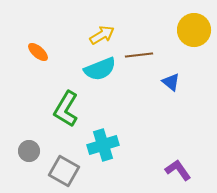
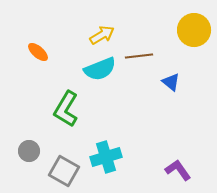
brown line: moved 1 px down
cyan cross: moved 3 px right, 12 px down
